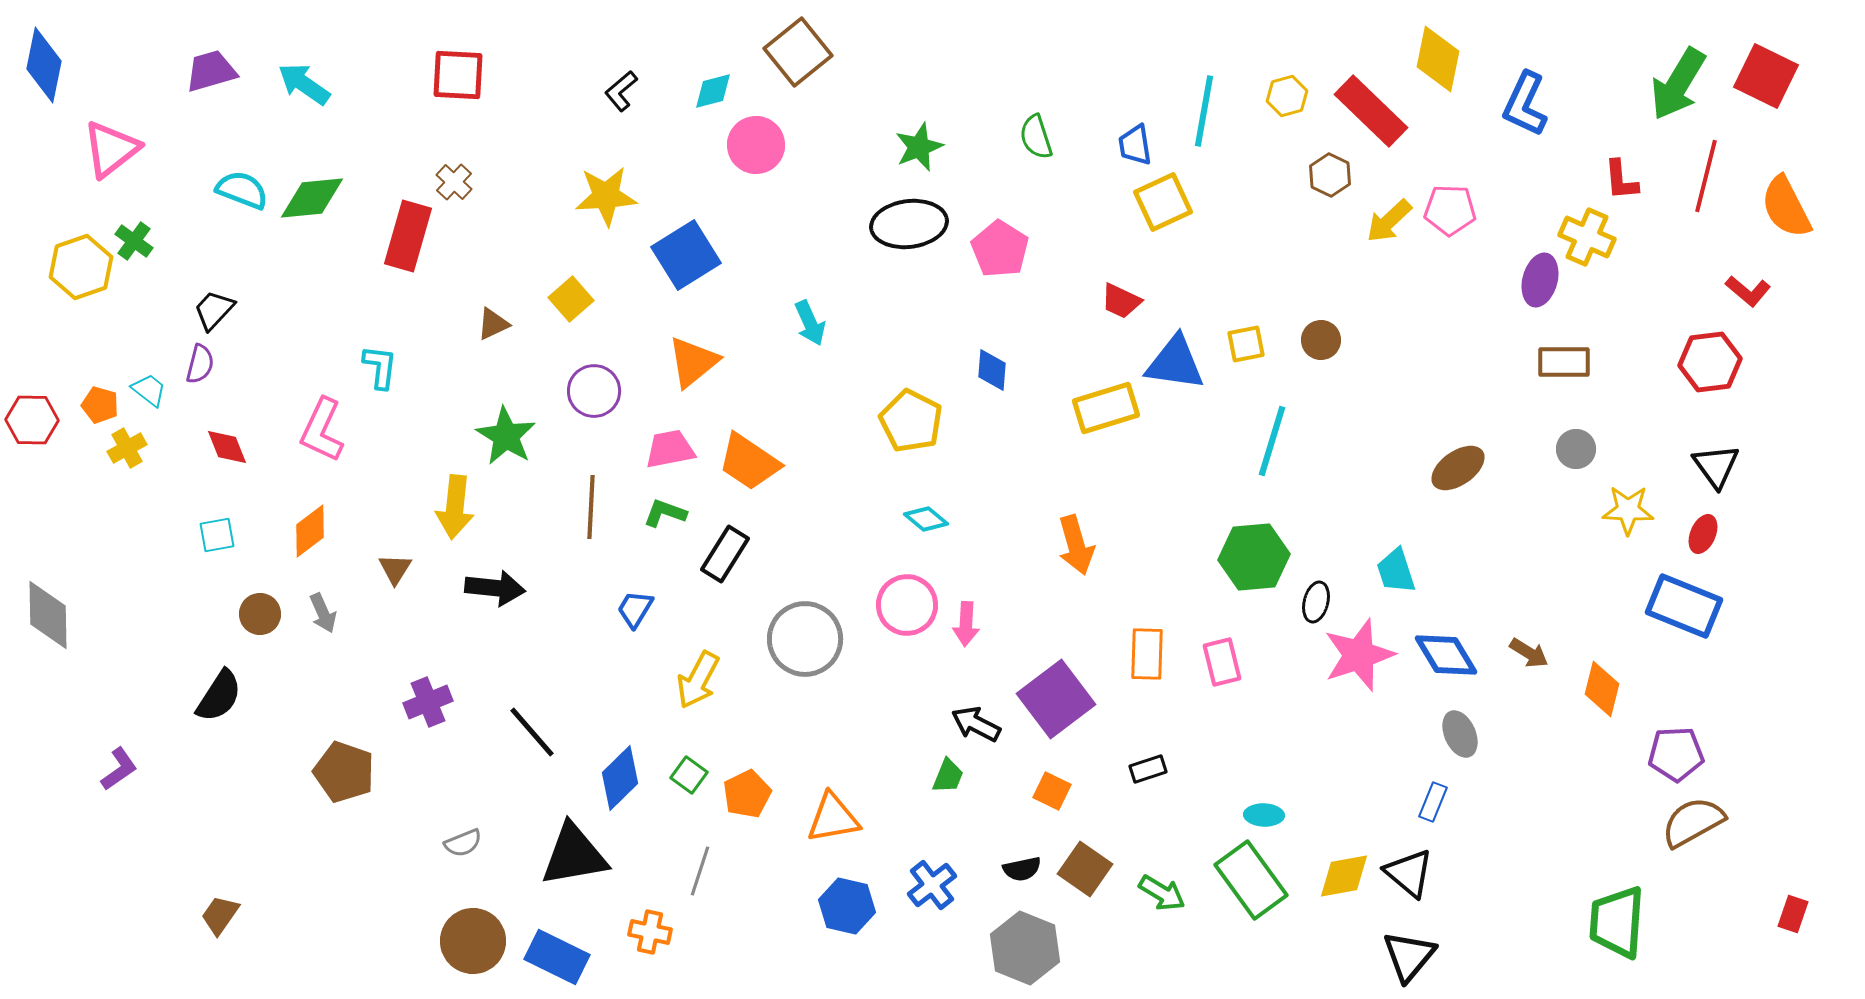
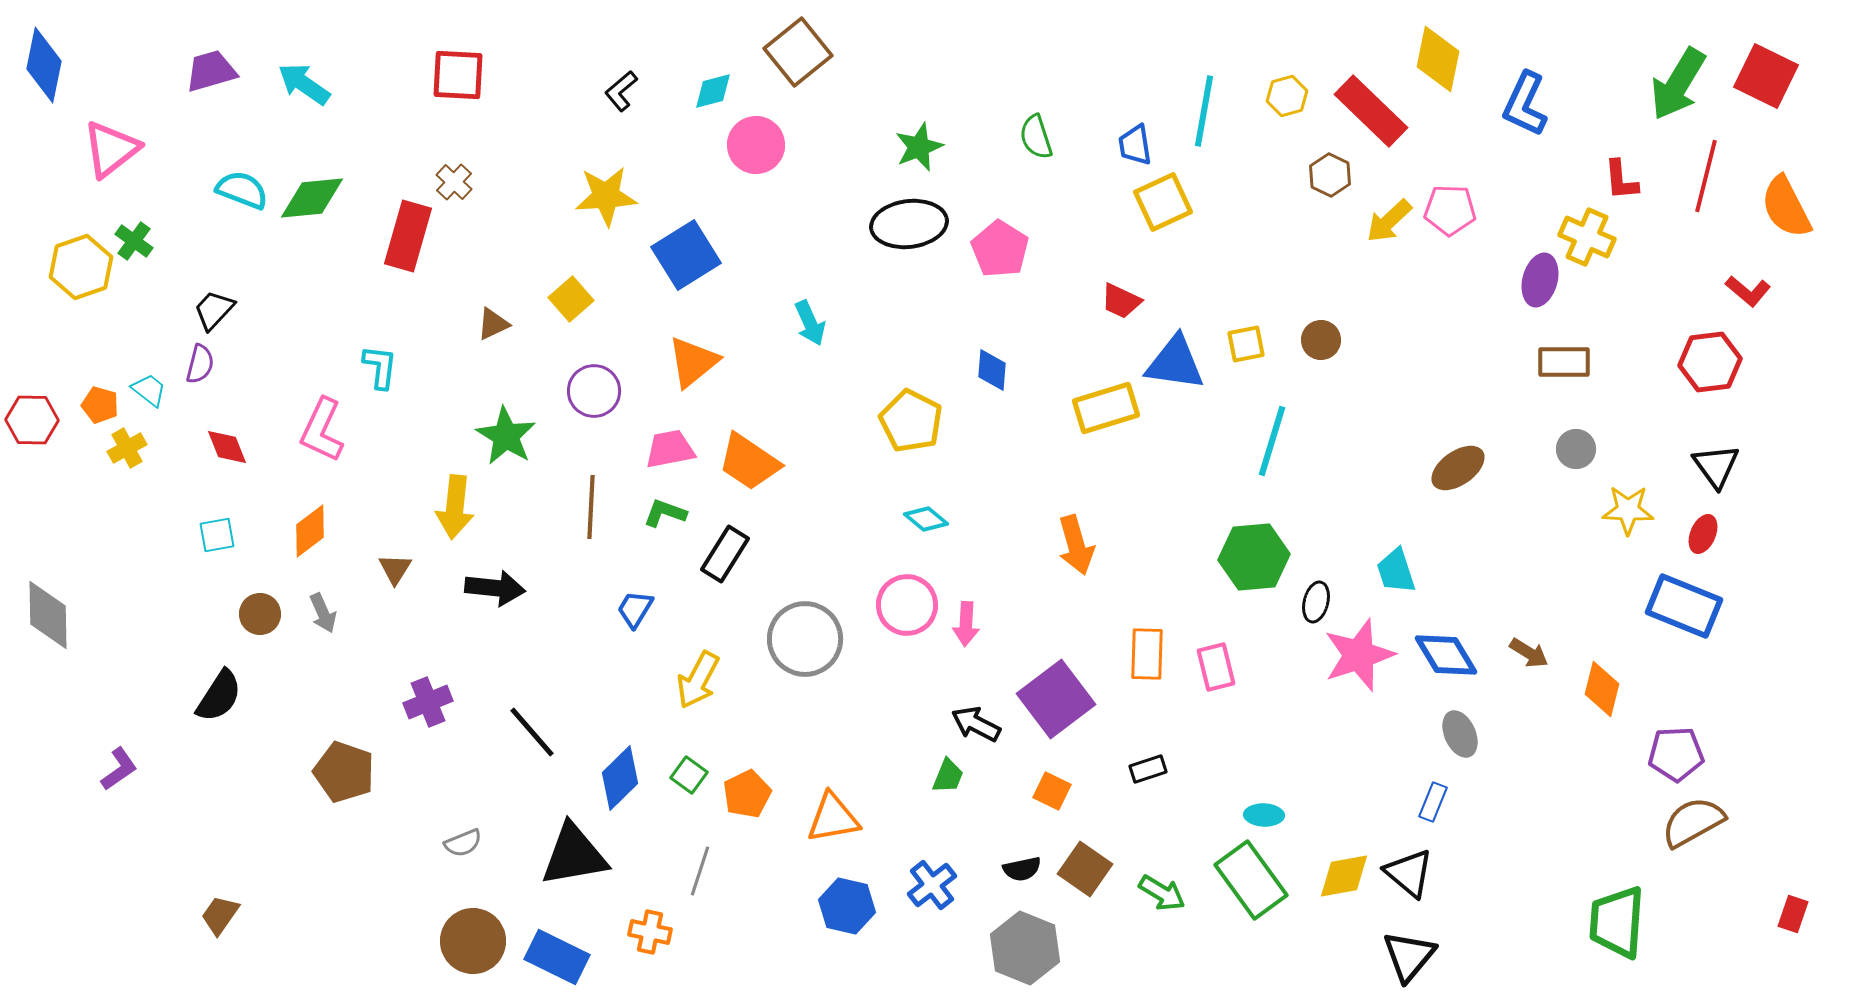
pink rectangle at (1222, 662): moved 6 px left, 5 px down
